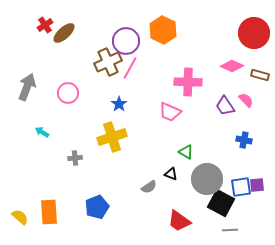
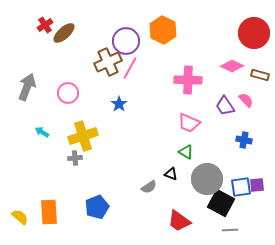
pink cross: moved 2 px up
pink trapezoid: moved 19 px right, 11 px down
yellow cross: moved 29 px left, 1 px up
